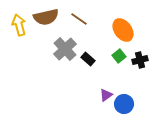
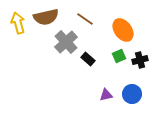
brown line: moved 6 px right
yellow arrow: moved 1 px left, 2 px up
gray cross: moved 1 px right, 7 px up
green square: rotated 16 degrees clockwise
purple triangle: rotated 24 degrees clockwise
blue circle: moved 8 px right, 10 px up
